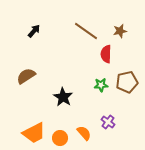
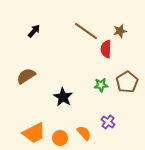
red semicircle: moved 5 px up
brown pentagon: rotated 20 degrees counterclockwise
